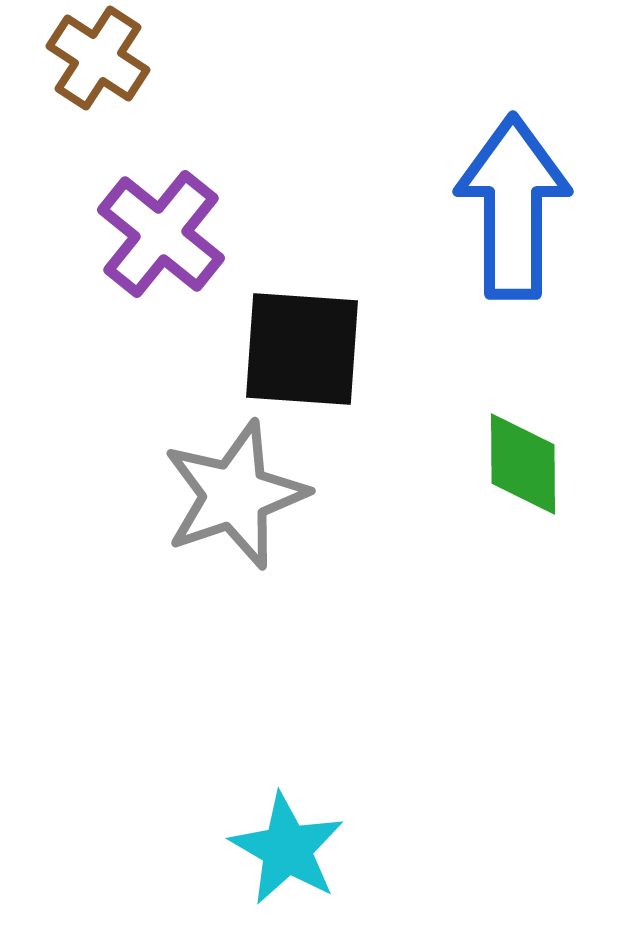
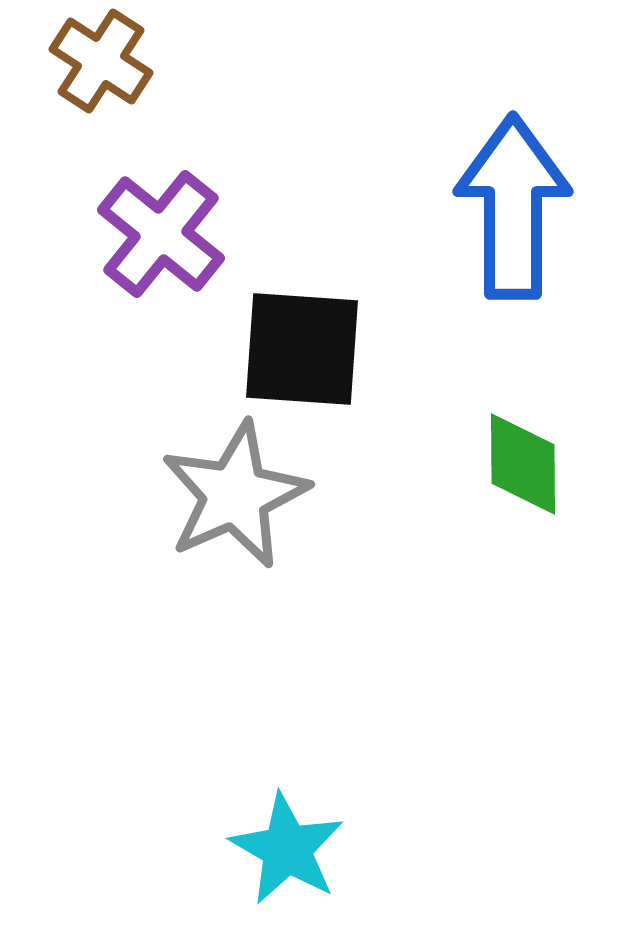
brown cross: moved 3 px right, 3 px down
gray star: rotated 5 degrees counterclockwise
